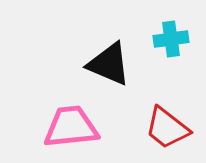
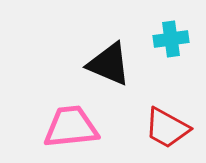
red trapezoid: rotated 9 degrees counterclockwise
